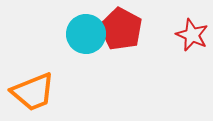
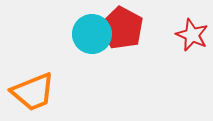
red pentagon: moved 1 px right, 1 px up
cyan circle: moved 6 px right
